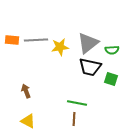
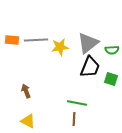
black trapezoid: rotated 80 degrees counterclockwise
